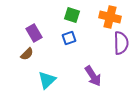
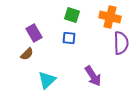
blue square: rotated 24 degrees clockwise
